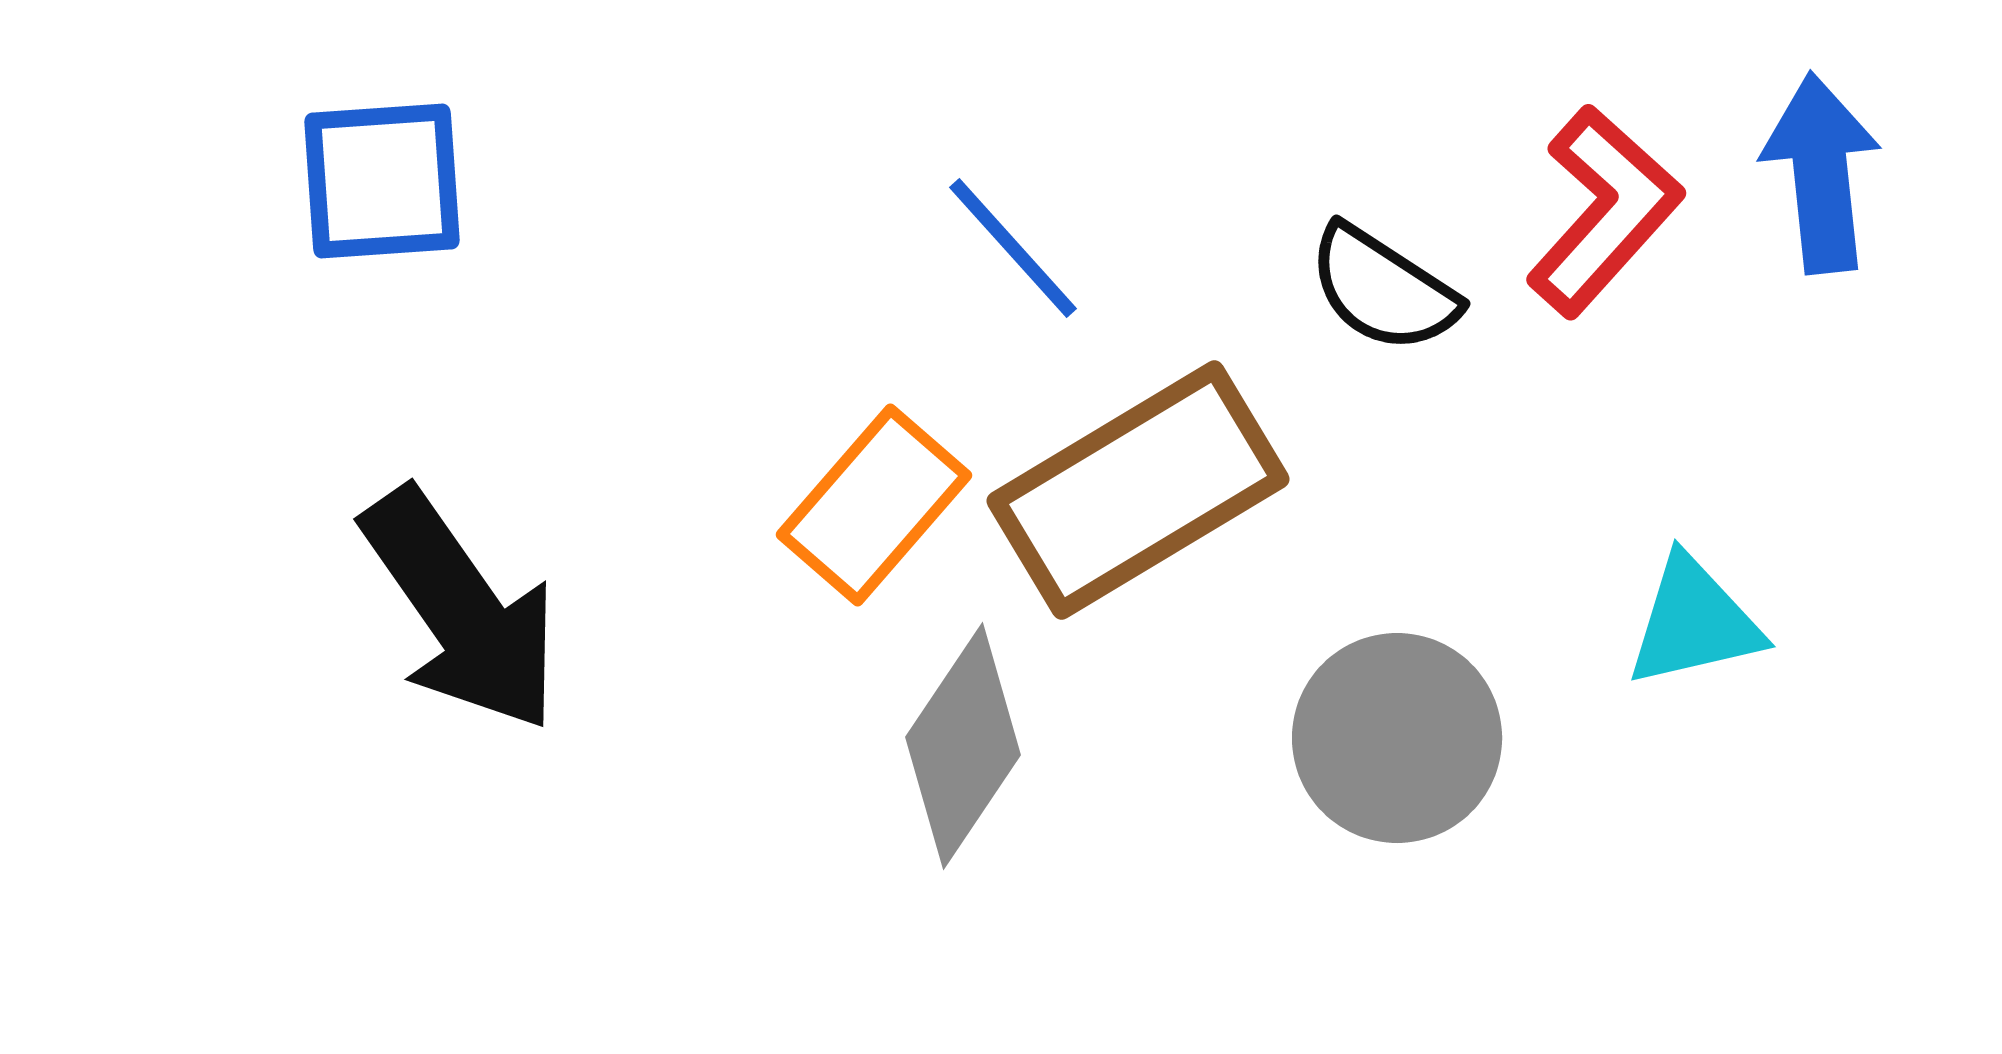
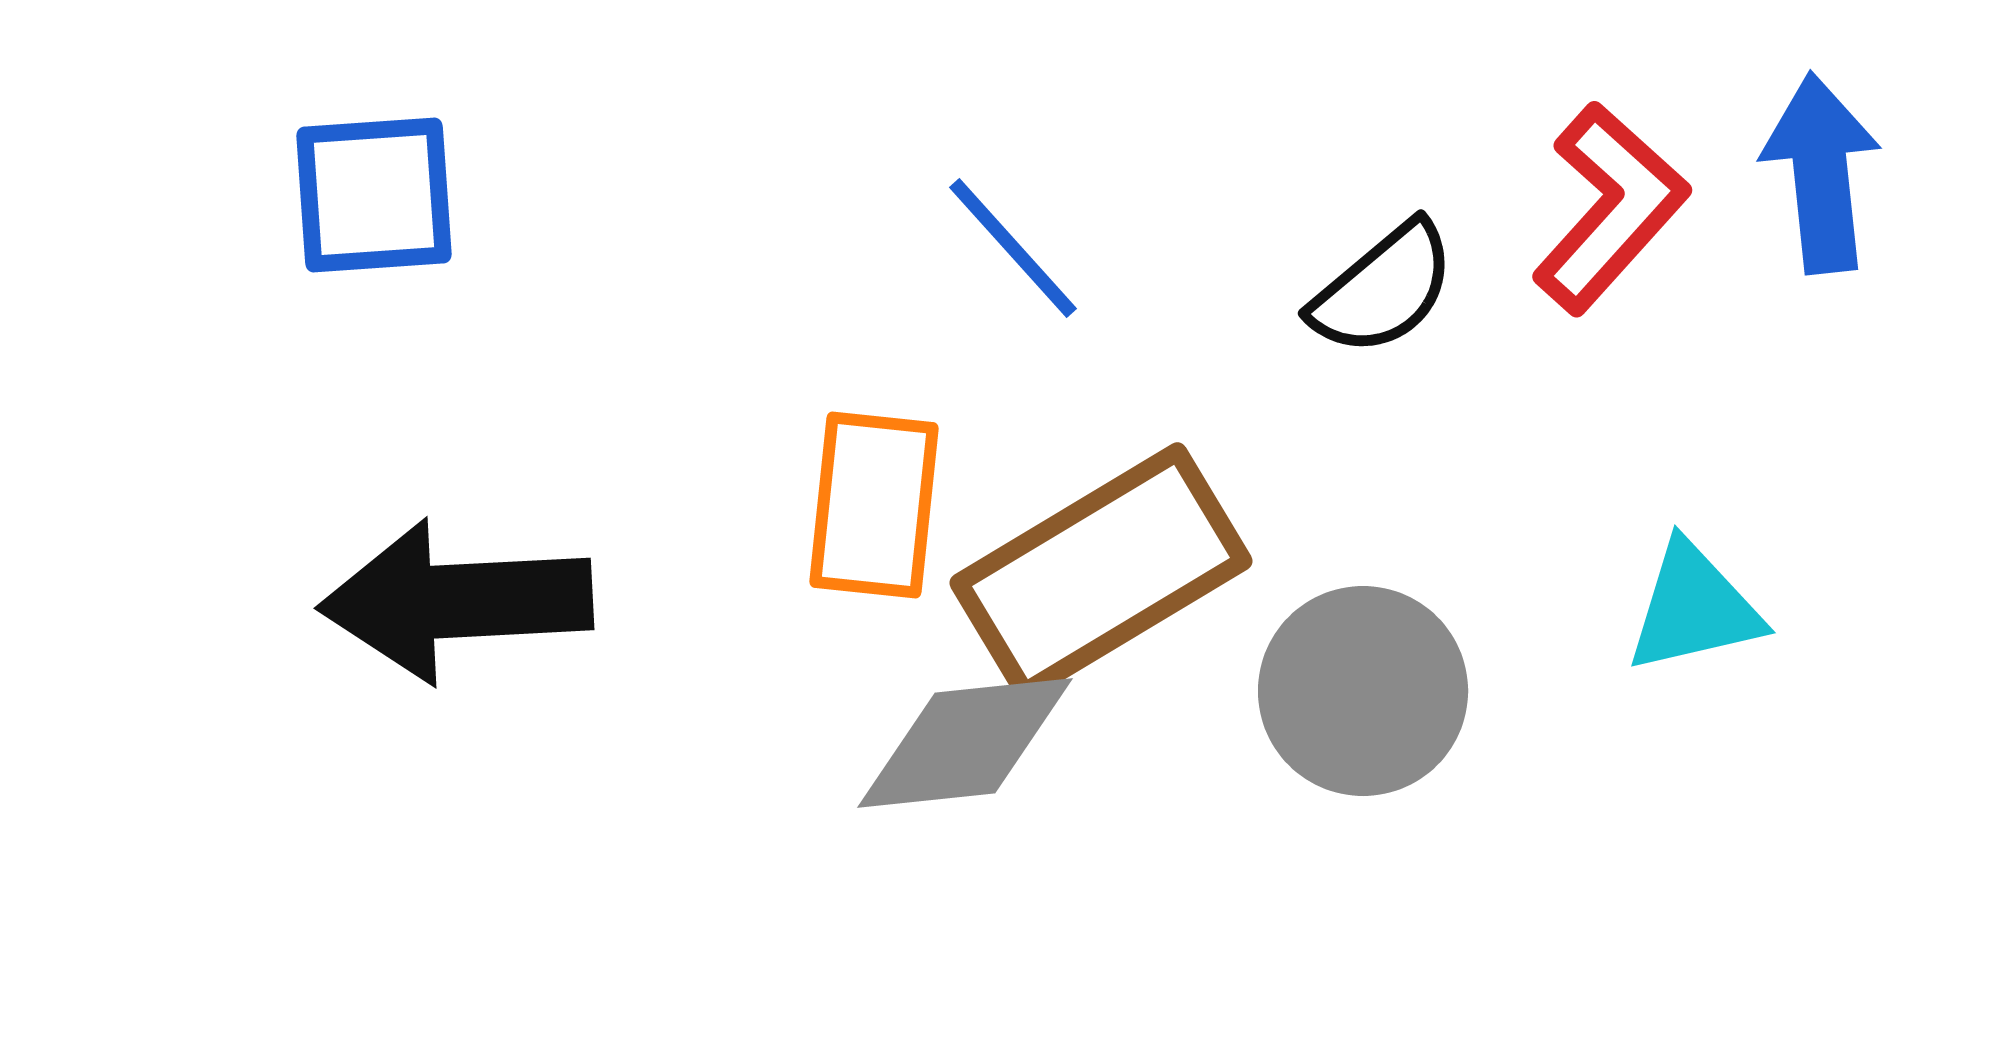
blue square: moved 8 px left, 14 px down
red L-shape: moved 6 px right, 3 px up
black semicircle: rotated 73 degrees counterclockwise
brown rectangle: moved 37 px left, 82 px down
orange rectangle: rotated 35 degrees counterclockwise
black arrow: moved 5 px left, 9 px up; rotated 122 degrees clockwise
cyan triangle: moved 14 px up
gray circle: moved 34 px left, 47 px up
gray diamond: moved 2 px right, 3 px up; rotated 50 degrees clockwise
